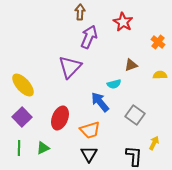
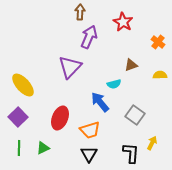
purple square: moved 4 px left
yellow arrow: moved 2 px left
black L-shape: moved 3 px left, 3 px up
